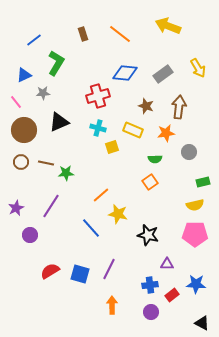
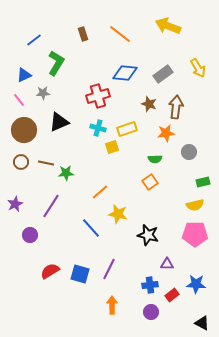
pink line at (16, 102): moved 3 px right, 2 px up
brown star at (146, 106): moved 3 px right, 2 px up
brown arrow at (179, 107): moved 3 px left
yellow rectangle at (133, 130): moved 6 px left, 1 px up; rotated 42 degrees counterclockwise
orange line at (101, 195): moved 1 px left, 3 px up
purple star at (16, 208): moved 1 px left, 4 px up
